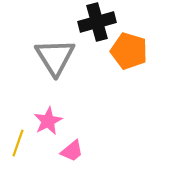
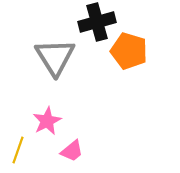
pink star: moved 1 px left
yellow line: moved 7 px down
